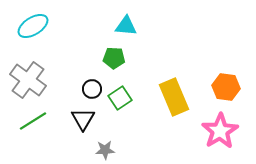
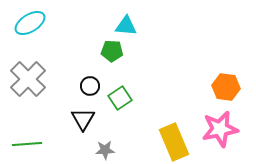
cyan ellipse: moved 3 px left, 3 px up
green pentagon: moved 2 px left, 7 px up
gray cross: moved 1 px up; rotated 9 degrees clockwise
black circle: moved 2 px left, 3 px up
yellow rectangle: moved 45 px down
green line: moved 6 px left, 23 px down; rotated 28 degrees clockwise
pink star: moved 2 px up; rotated 21 degrees clockwise
